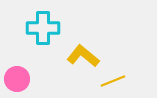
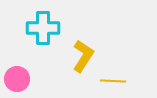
yellow L-shape: rotated 84 degrees clockwise
yellow line: rotated 25 degrees clockwise
